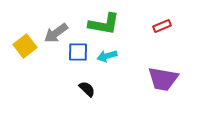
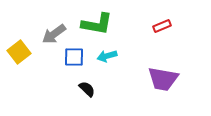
green L-shape: moved 7 px left
gray arrow: moved 2 px left, 1 px down
yellow square: moved 6 px left, 6 px down
blue square: moved 4 px left, 5 px down
